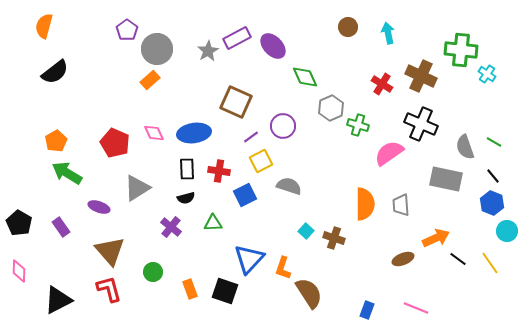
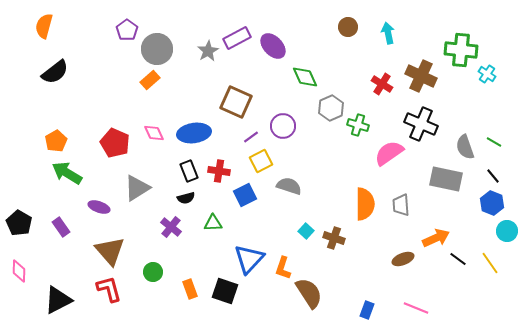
black rectangle at (187, 169): moved 2 px right, 2 px down; rotated 20 degrees counterclockwise
